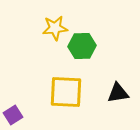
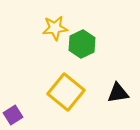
green hexagon: moved 2 px up; rotated 24 degrees counterclockwise
yellow square: rotated 36 degrees clockwise
